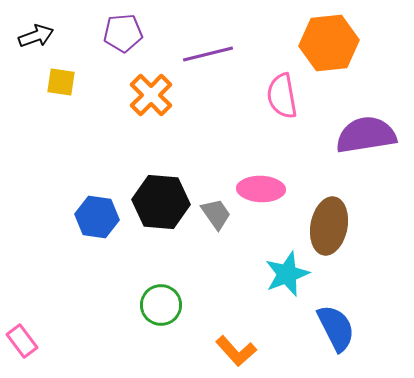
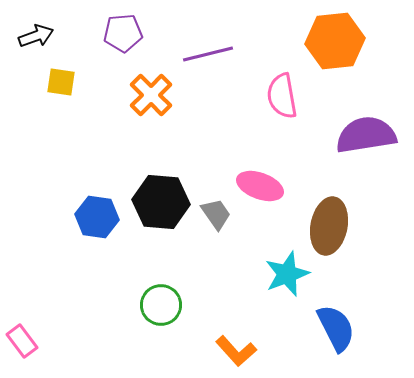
orange hexagon: moved 6 px right, 2 px up
pink ellipse: moved 1 px left, 3 px up; rotated 18 degrees clockwise
